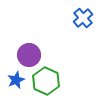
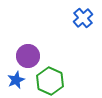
purple circle: moved 1 px left, 1 px down
green hexagon: moved 4 px right
